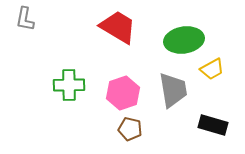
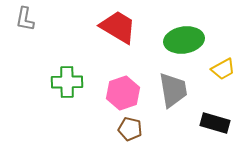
yellow trapezoid: moved 11 px right
green cross: moved 2 px left, 3 px up
black rectangle: moved 2 px right, 2 px up
